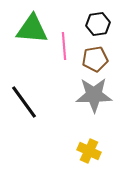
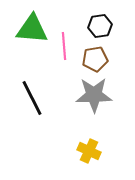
black hexagon: moved 2 px right, 2 px down
black line: moved 8 px right, 4 px up; rotated 9 degrees clockwise
